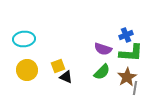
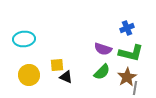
blue cross: moved 1 px right, 7 px up
green L-shape: rotated 10 degrees clockwise
yellow square: moved 1 px left, 1 px up; rotated 16 degrees clockwise
yellow circle: moved 2 px right, 5 px down
